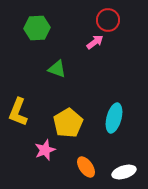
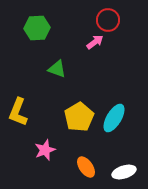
cyan ellipse: rotated 16 degrees clockwise
yellow pentagon: moved 11 px right, 6 px up
